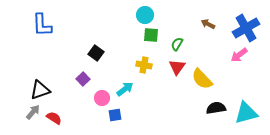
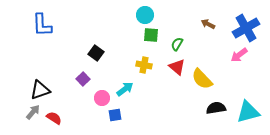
red triangle: rotated 24 degrees counterclockwise
cyan triangle: moved 2 px right, 1 px up
